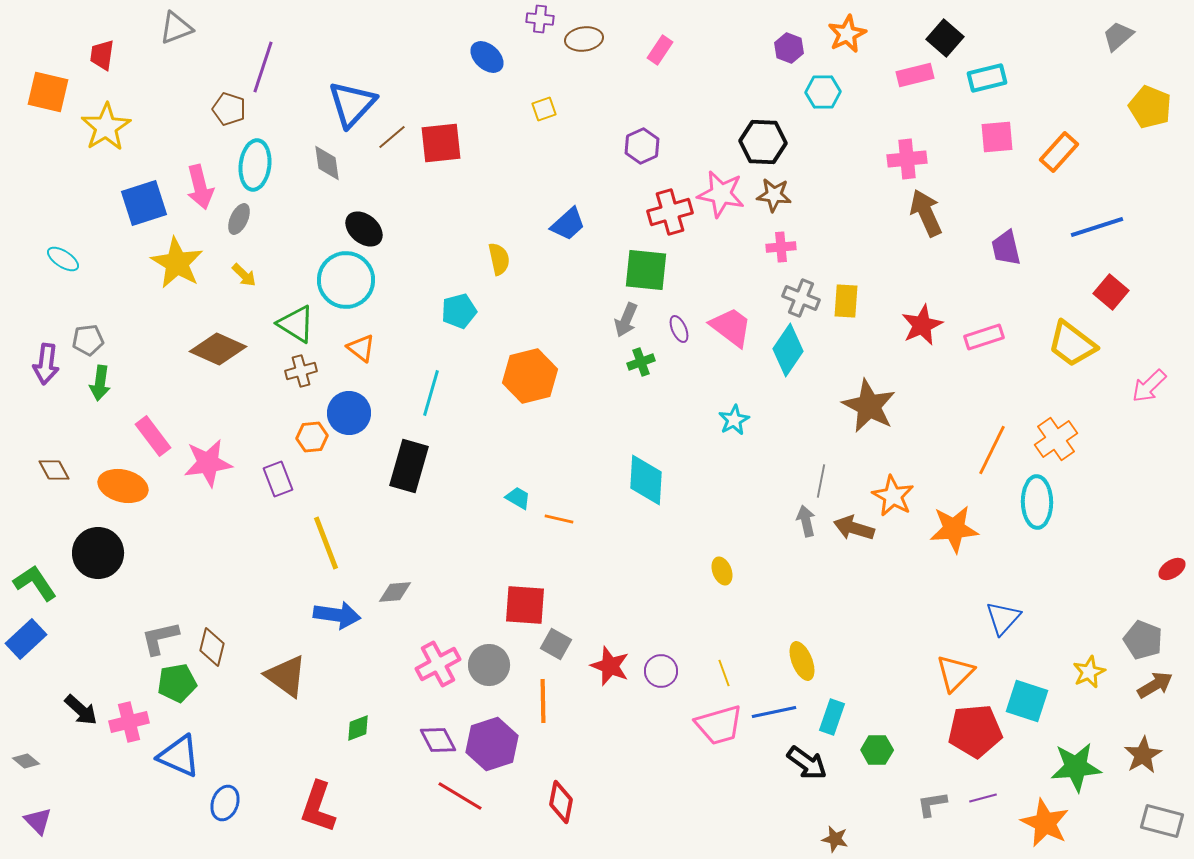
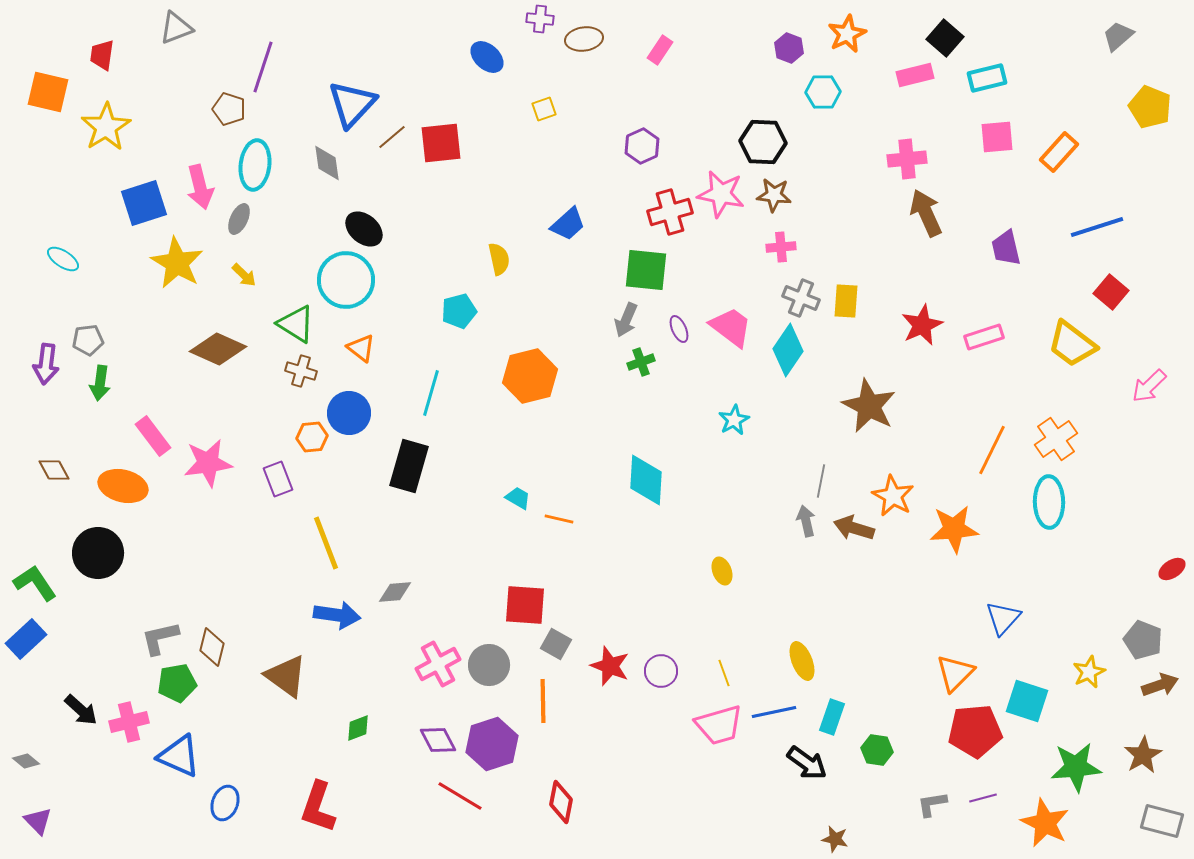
brown cross at (301, 371): rotated 32 degrees clockwise
cyan ellipse at (1037, 502): moved 12 px right
brown arrow at (1155, 685): moved 5 px right; rotated 12 degrees clockwise
green hexagon at (877, 750): rotated 8 degrees clockwise
